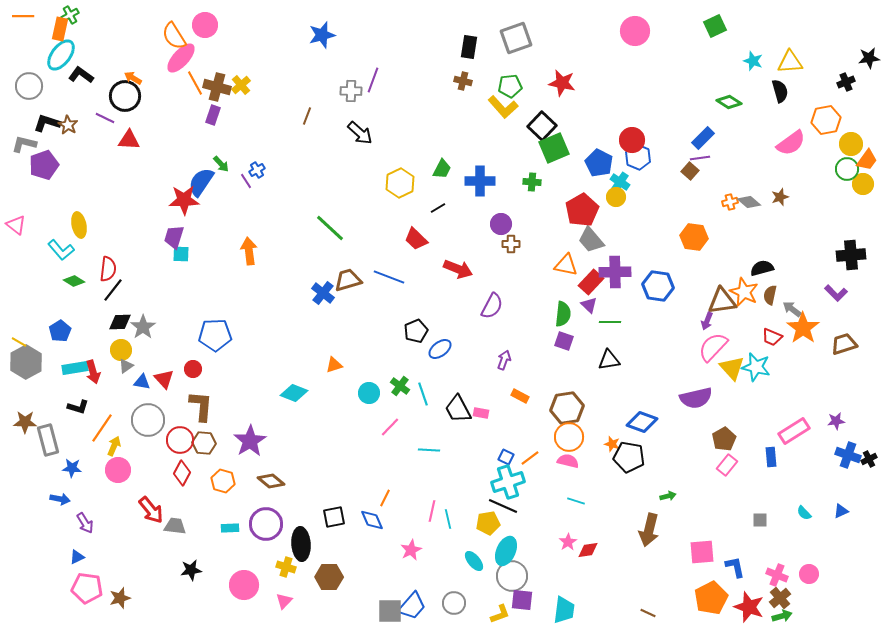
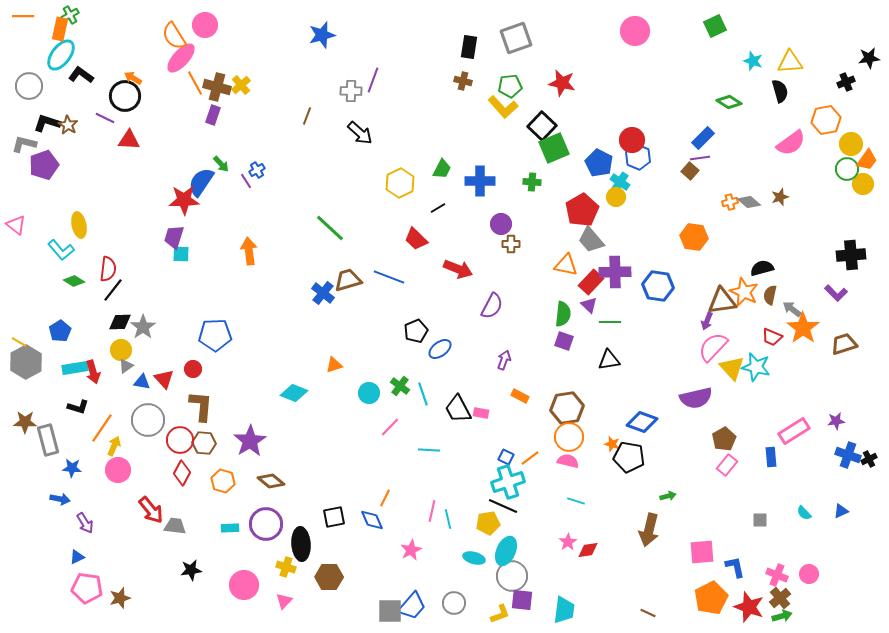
cyan ellipse at (474, 561): moved 3 px up; rotated 35 degrees counterclockwise
